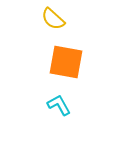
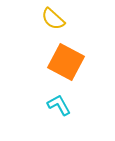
orange square: rotated 18 degrees clockwise
